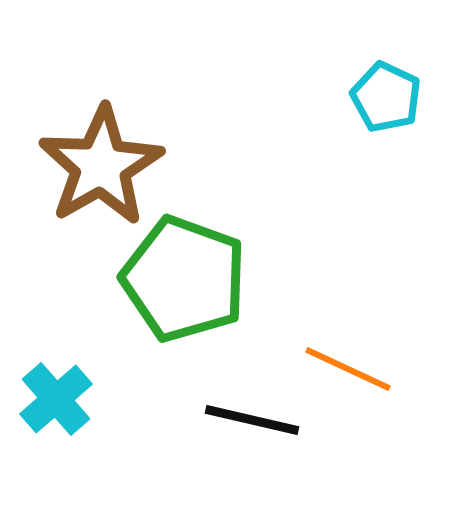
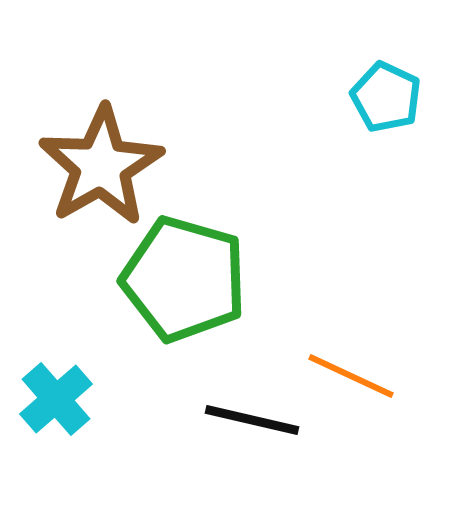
green pentagon: rotated 4 degrees counterclockwise
orange line: moved 3 px right, 7 px down
